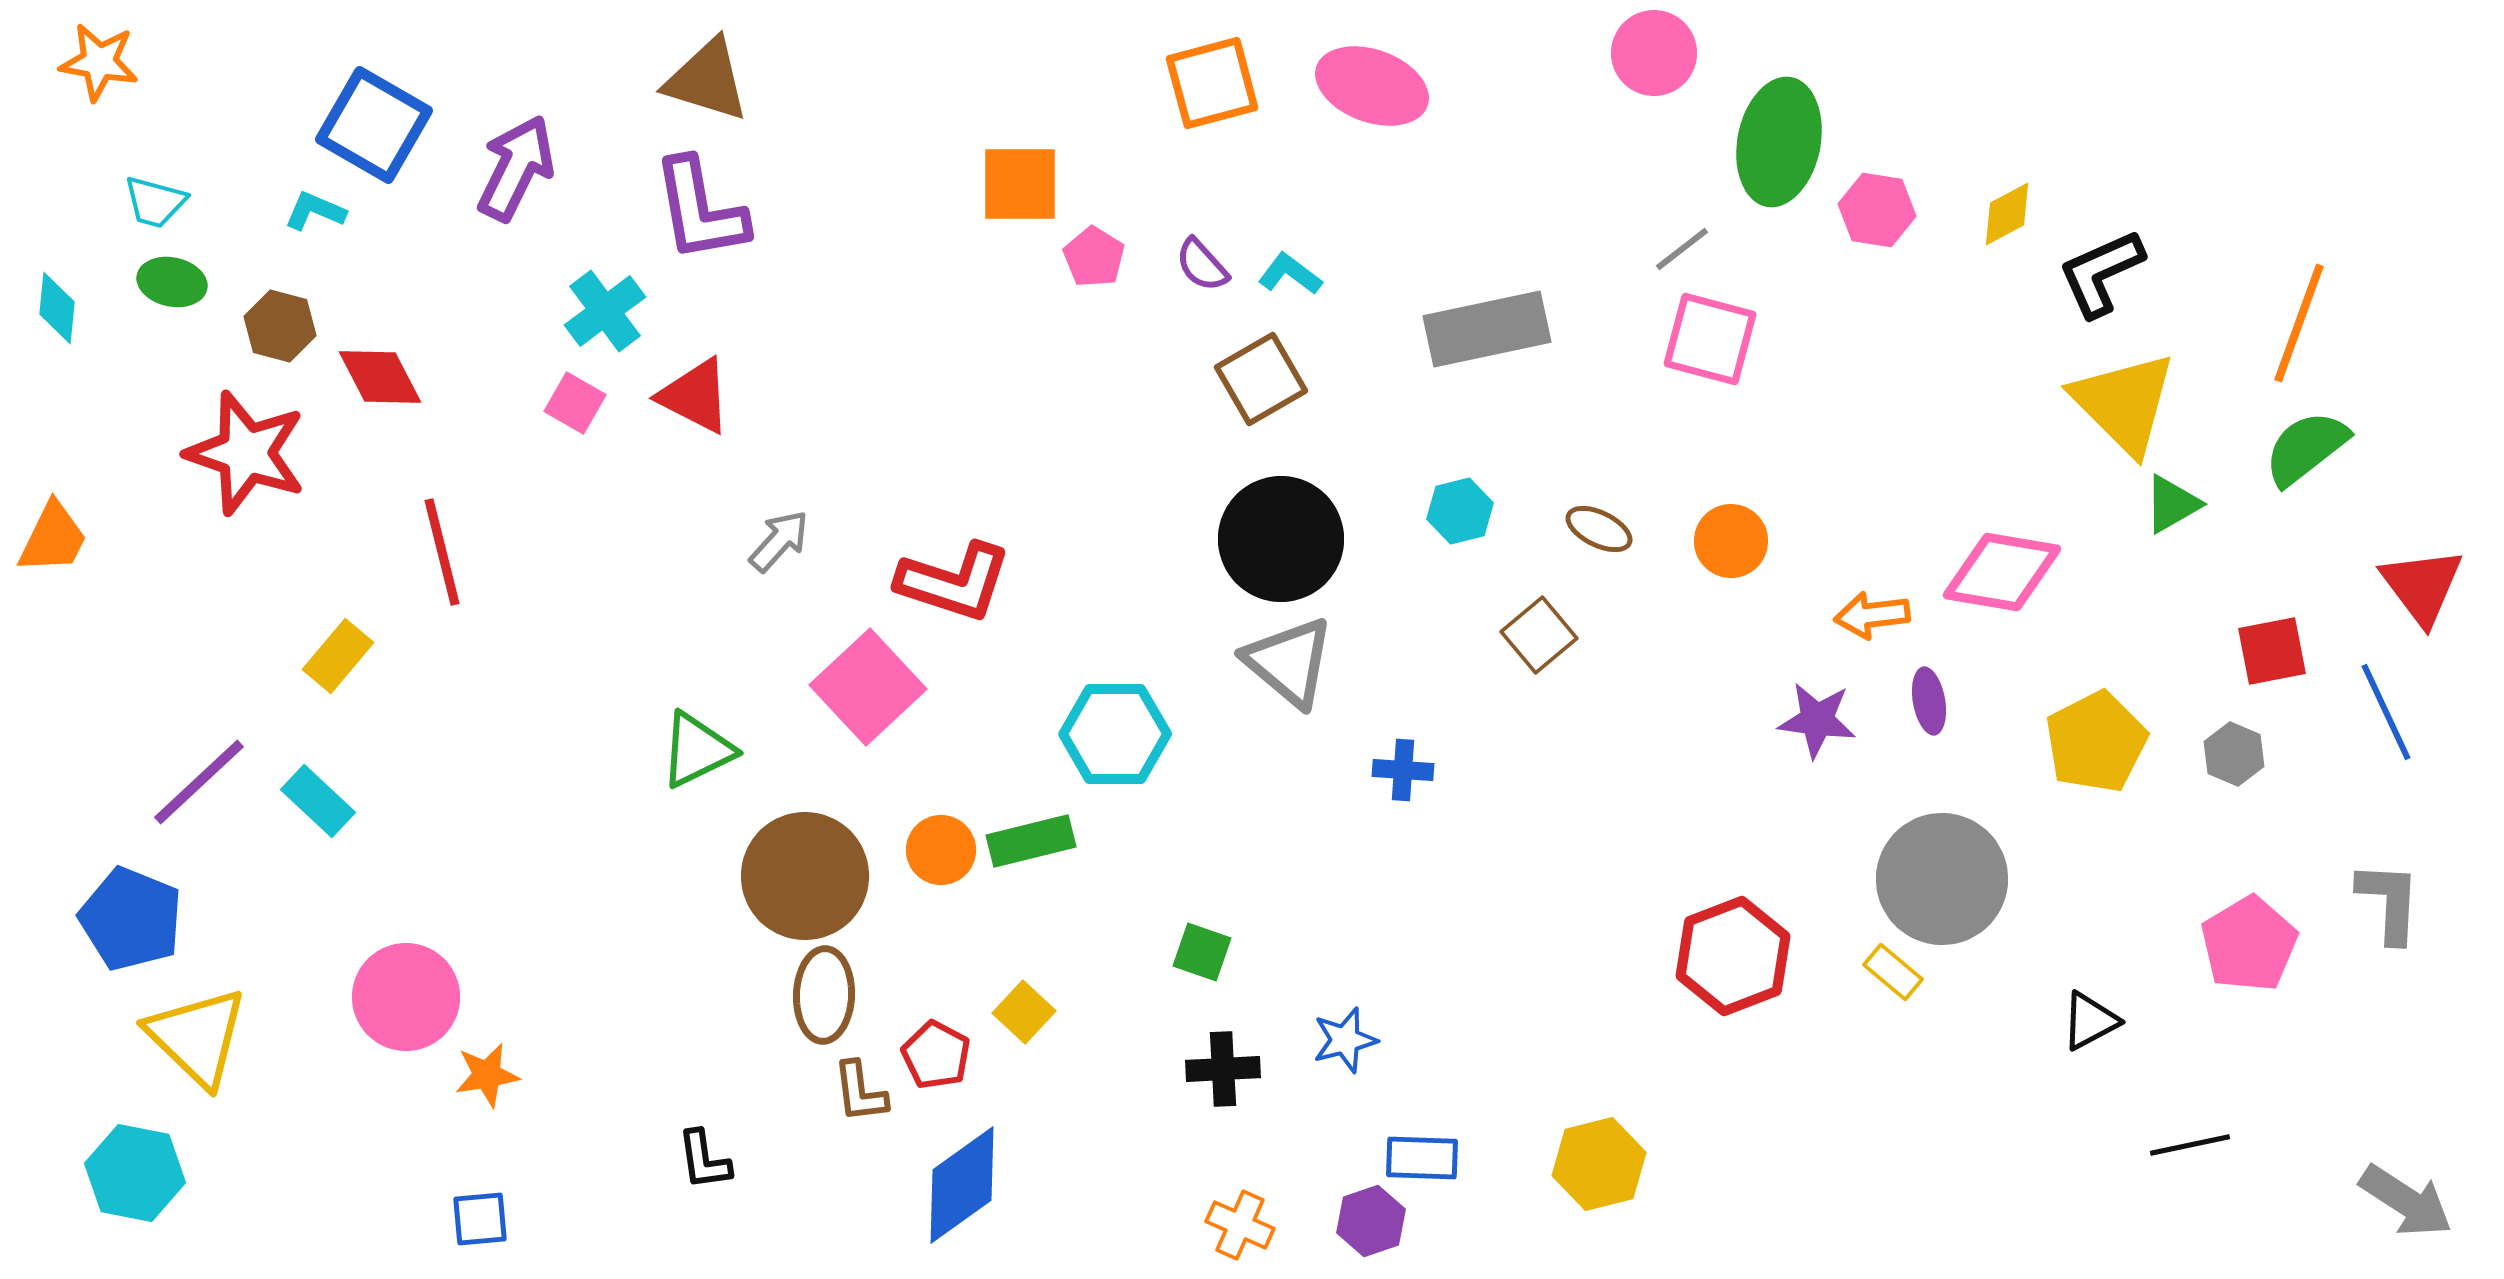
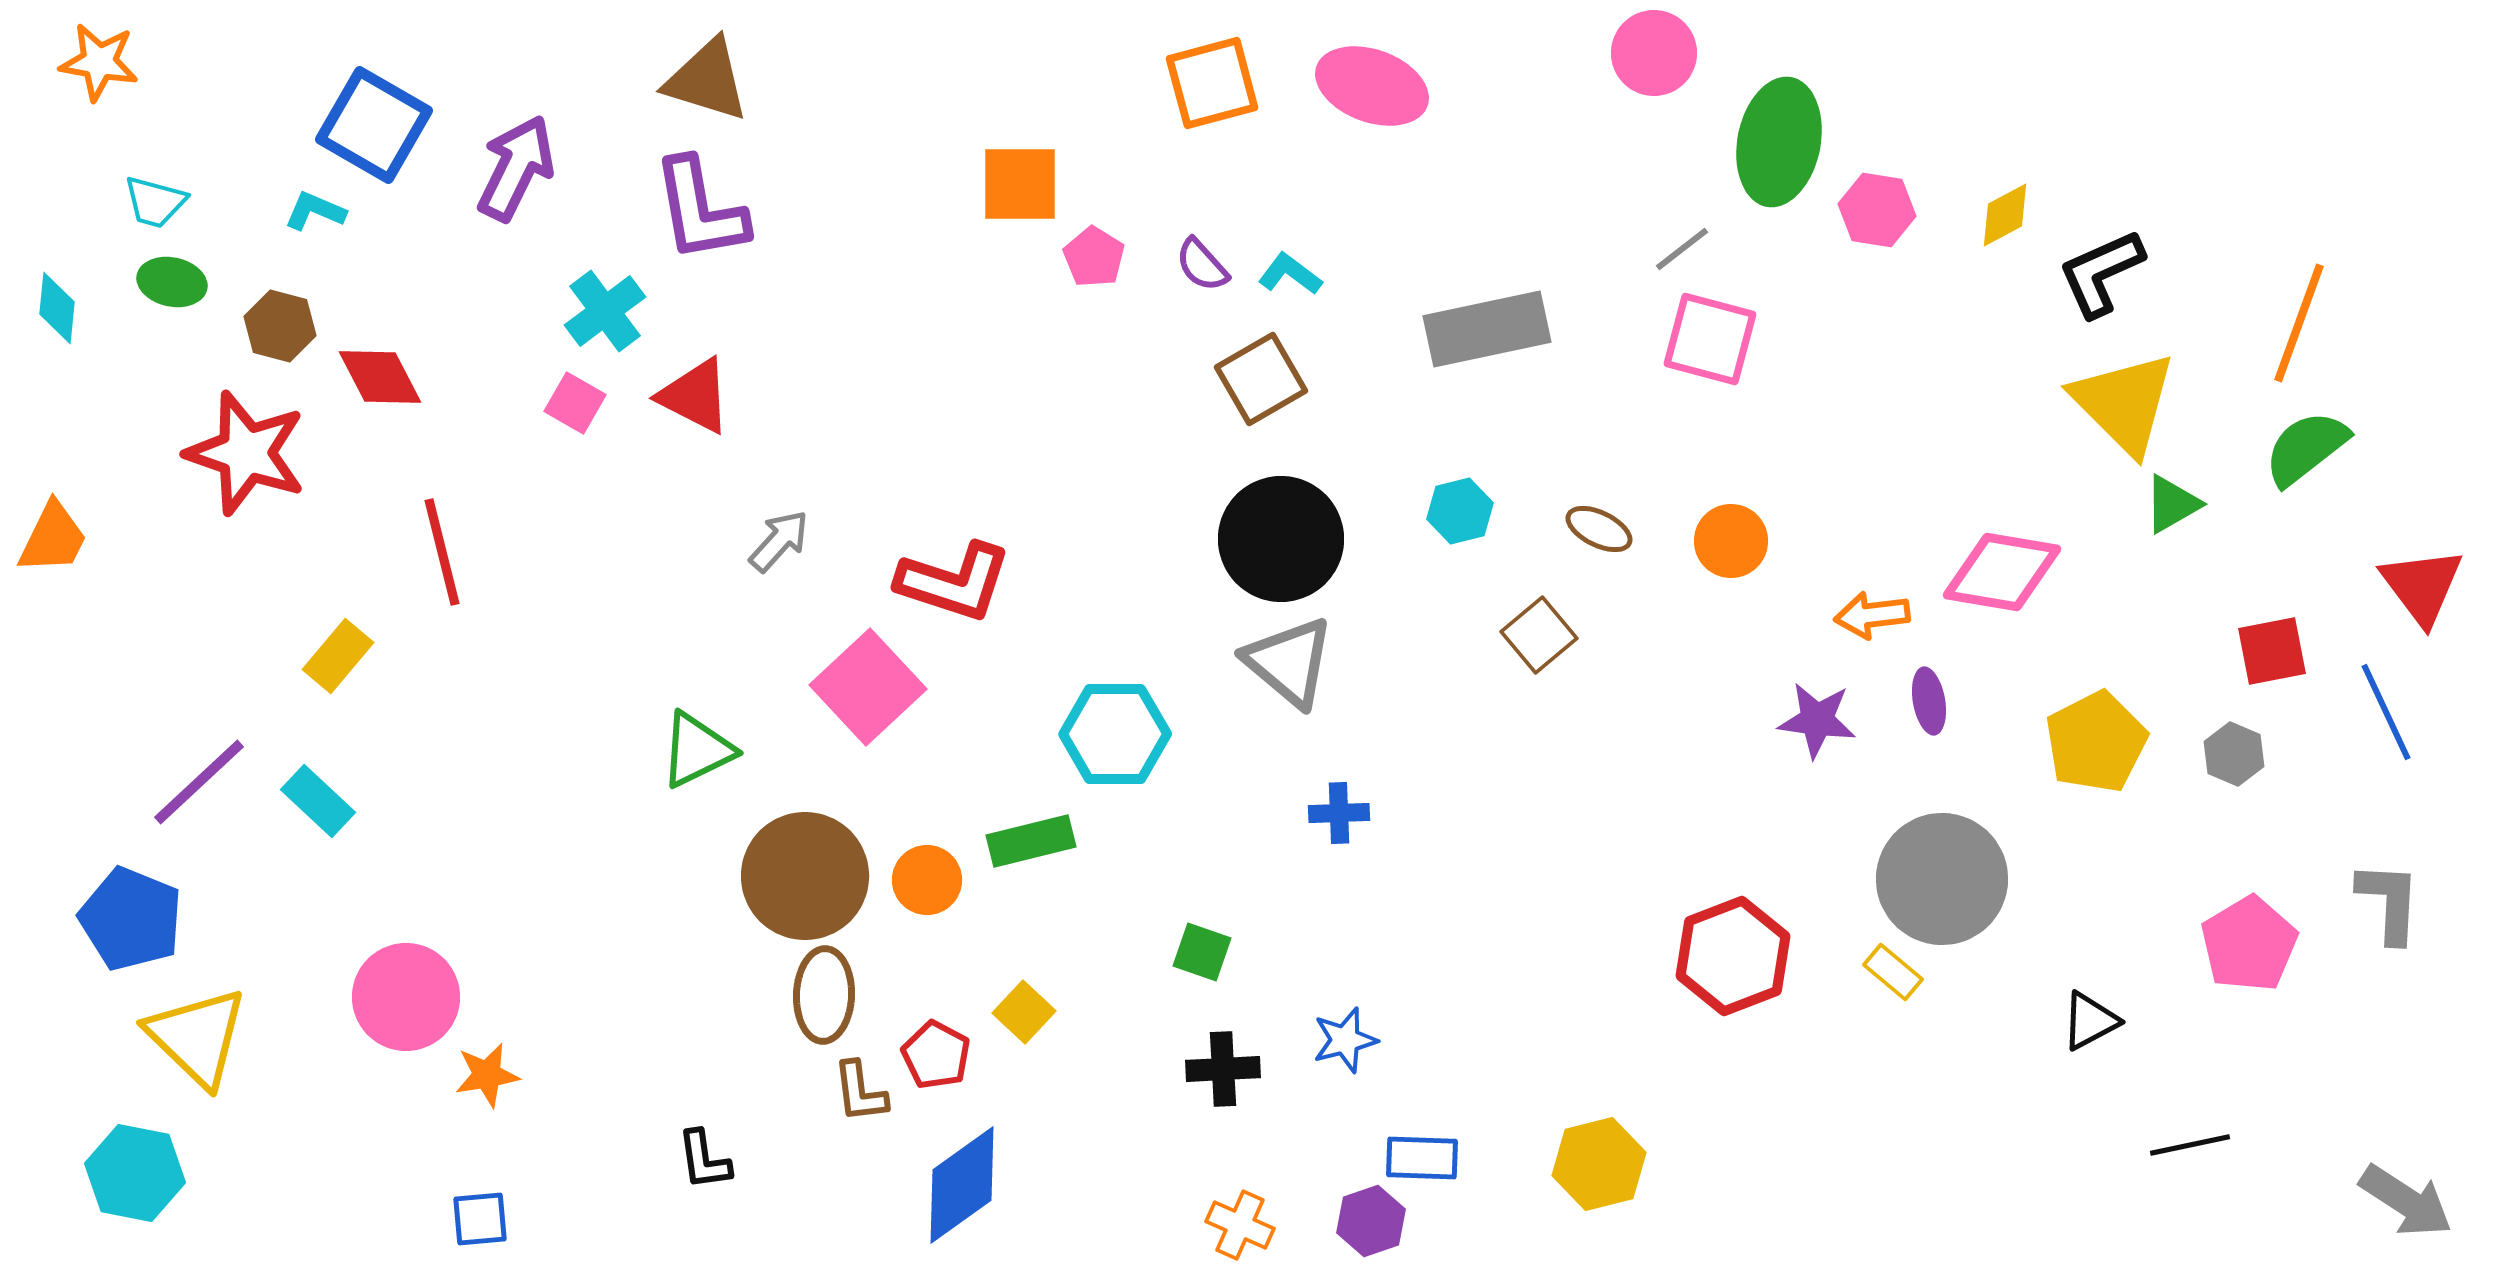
yellow diamond at (2007, 214): moved 2 px left, 1 px down
blue cross at (1403, 770): moved 64 px left, 43 px down; rotated 6 degrees counterclockwise
orange circle at (941, 850): moved 14 px left, 30 px down
